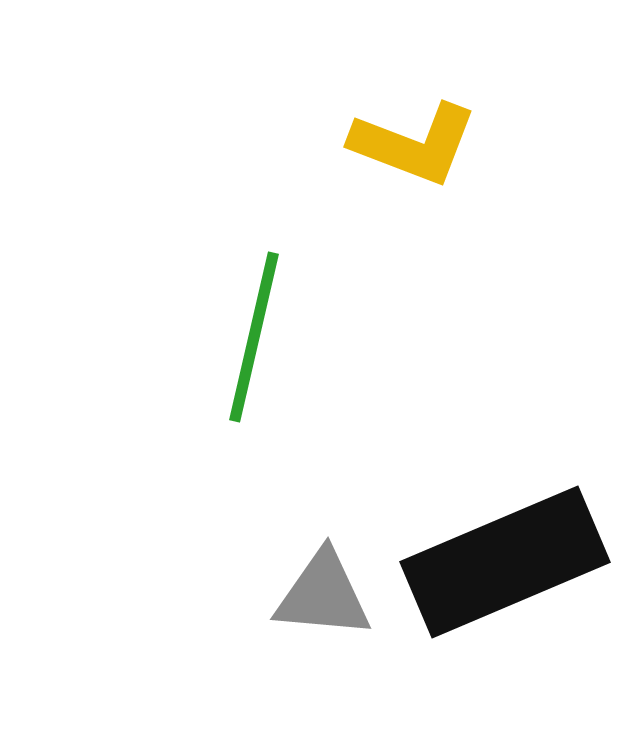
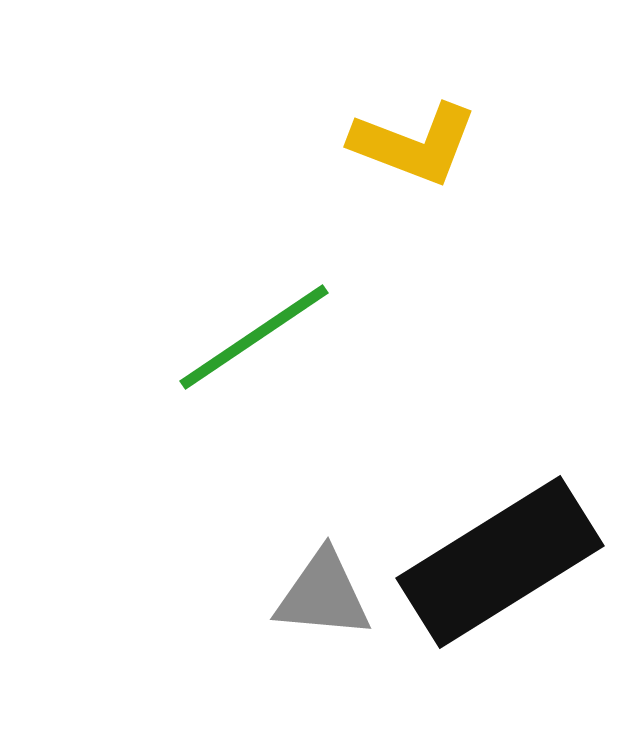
green line: rotated 43 degrees clockwise
black rectangle: moved 5 px left; rotated 9 degrees counterclockwise
